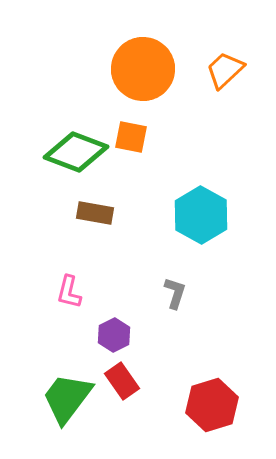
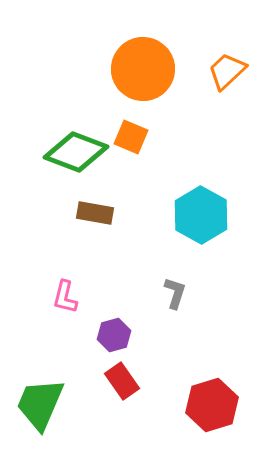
orange trapezoid: moved 2 px right, 1 px down
orange square: rotated 12 degrees clockwise
pink L-shape: moved 4 px left, 5 px down
purple hexagon: rotated 12 degrees clockwise
green trapezoid: moved 27 px left, 6 px down; rotated 14 degrees counterclockwise
